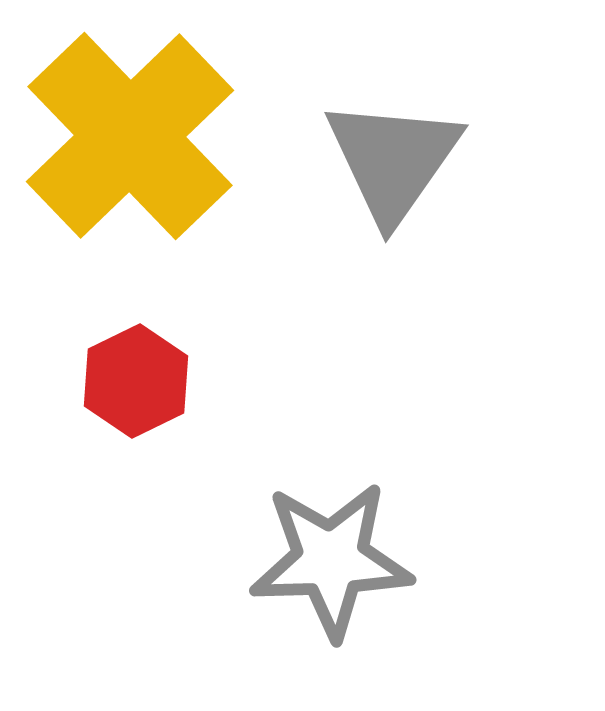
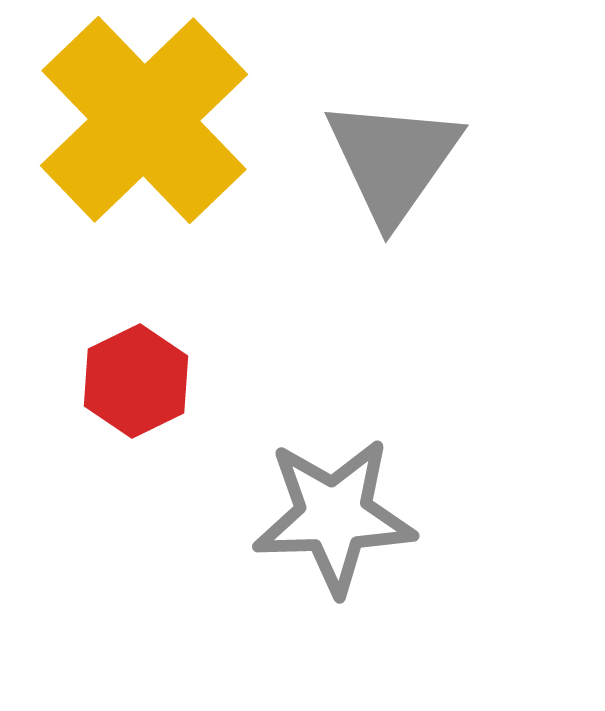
yellow cross: moved 14 px right, 16 px up
gray star: moved 3 px right, 44 px up
